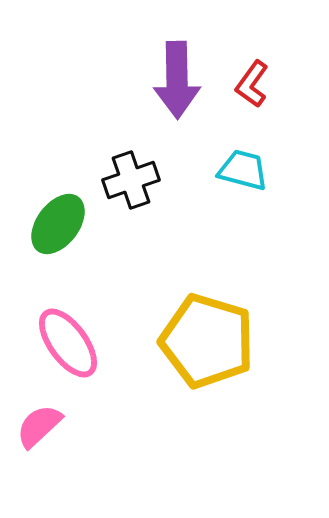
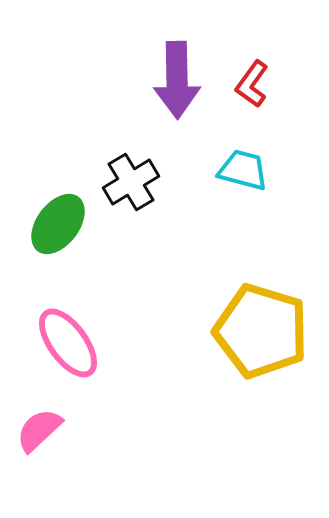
black cross: moved 2 px down; rotated 12 degrees counterclockwise
yellow pentagon: moved 54 px right, 10 px up
pink semicircle: moved 4 px down
